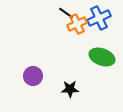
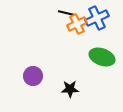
black line: rotated 21 degrees counterclockwise
blue cross: moved 2 px left
